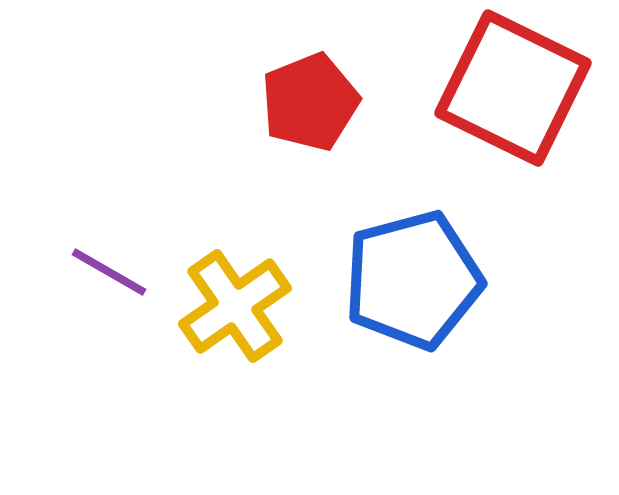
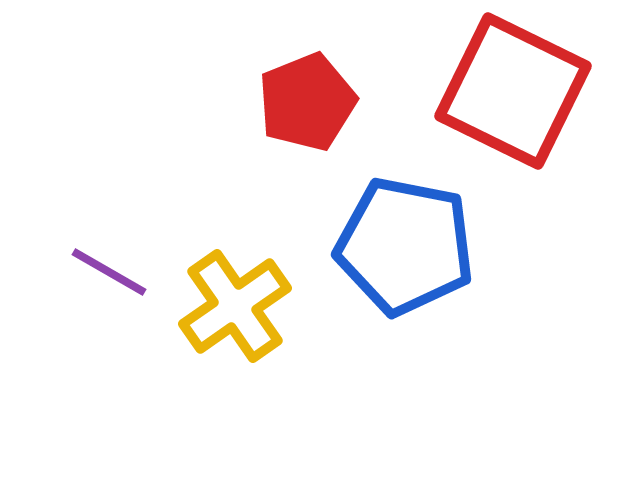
red square: moved 3 px down
red pentagon: moved 3 px left
blue pentagon: moved 8 px left, 34 px up; rotated 26 degrees clockwise
